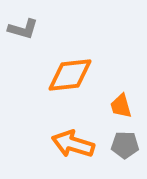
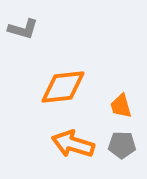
orange diamond: moved 7 px left, 12 px down
gray pentagon: moved 3 px left
